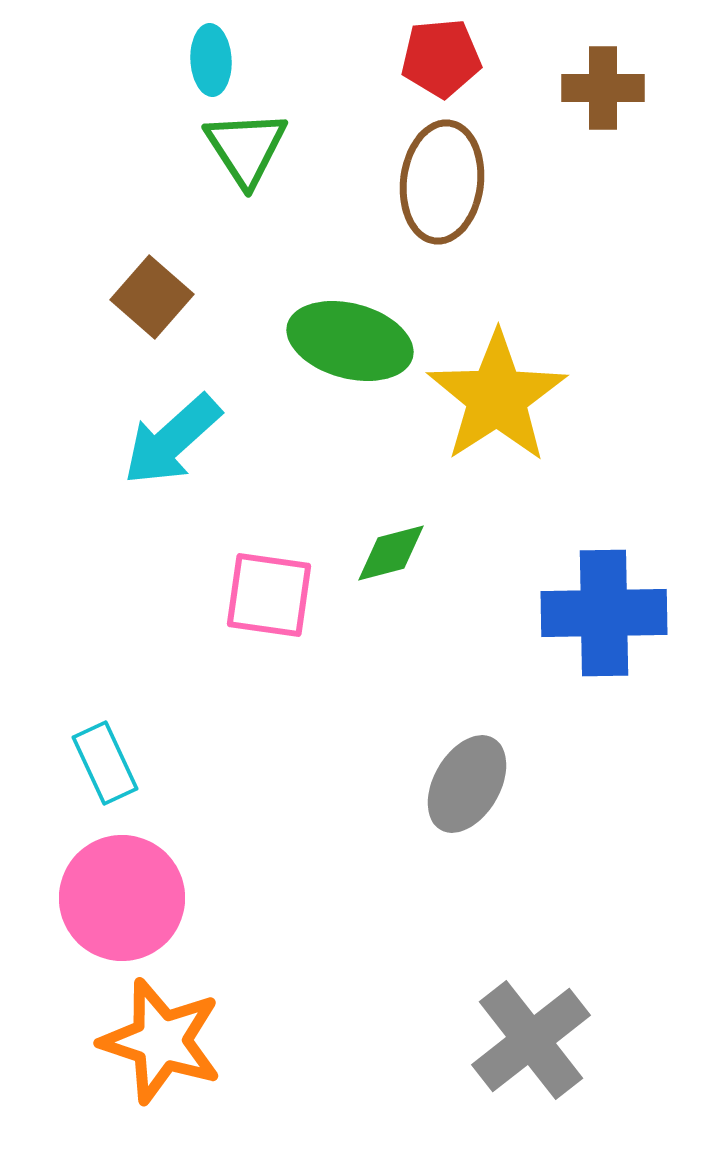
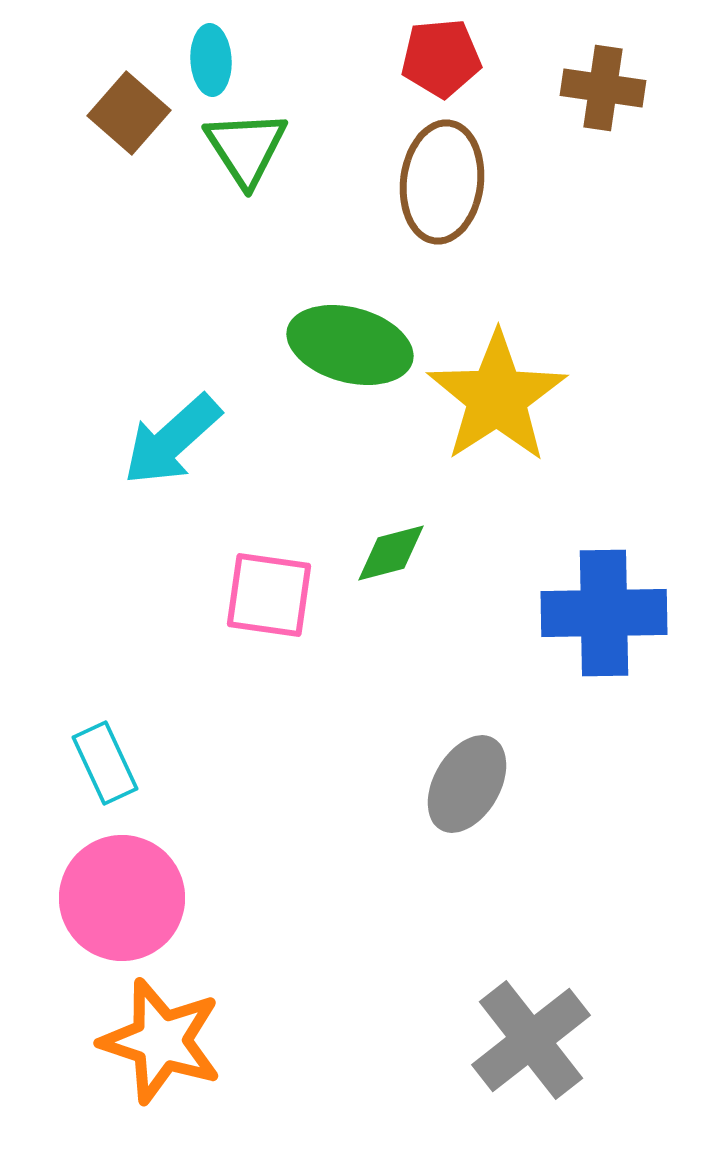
brown cross: rotated 8 degrees clockwise
brown square: moved 23 px left, 184 px up
green ellipse: moved 4 px down
